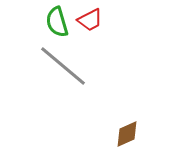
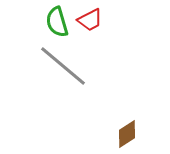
brown diamond: rotated 8 degrees counterclockwise
